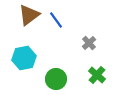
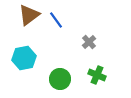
gray cross: moved 1 px up
green cross: rotated 18 degrees counterclockwise
green circle: moved 4 px right
